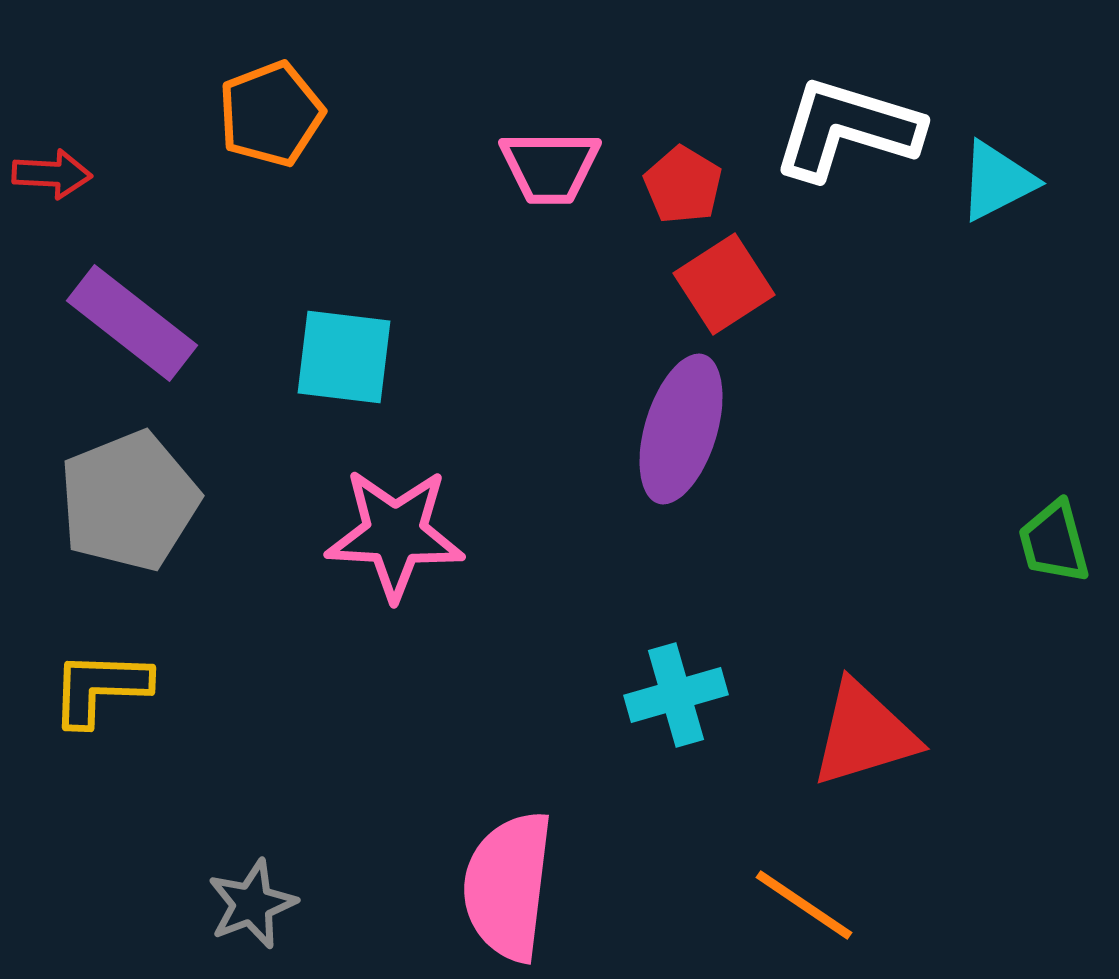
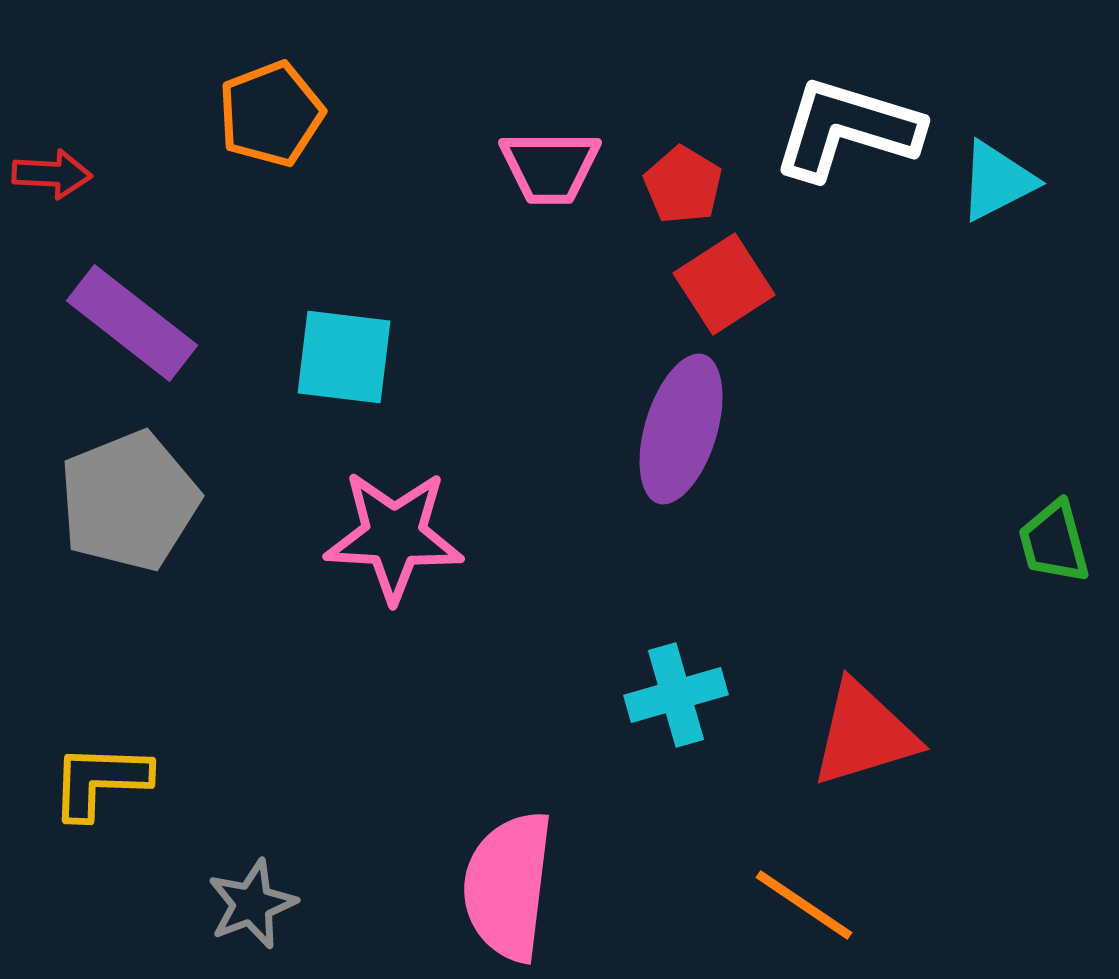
pink star: moved 1 px left, 2 px down
yellow L-shape: moved 93 px down
